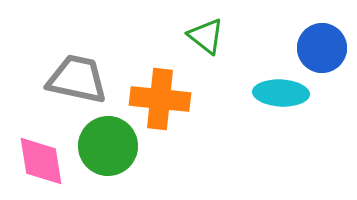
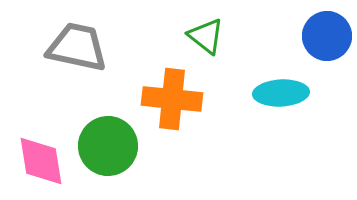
blue circle: moved 5 px right, 12 px up
gray trapezoid: moved 32 px up
cyan ellipse: rotated 6 degrees counterclockwise
orange cross: moved 12 px right
